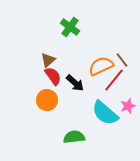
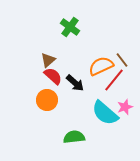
red semicircle: rotated 12 degrees counterclockwise
pink star: moved 3 px left, 1 px down
